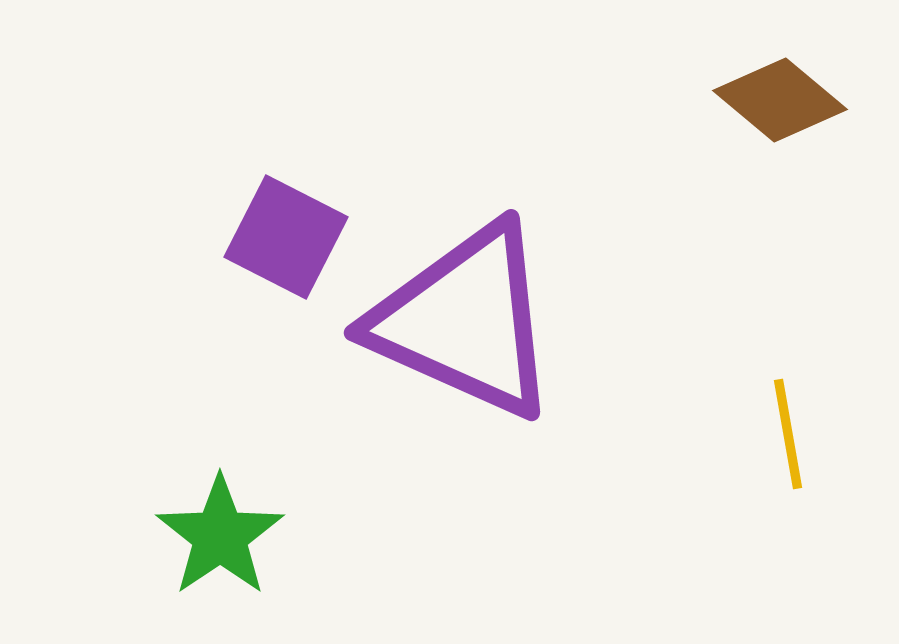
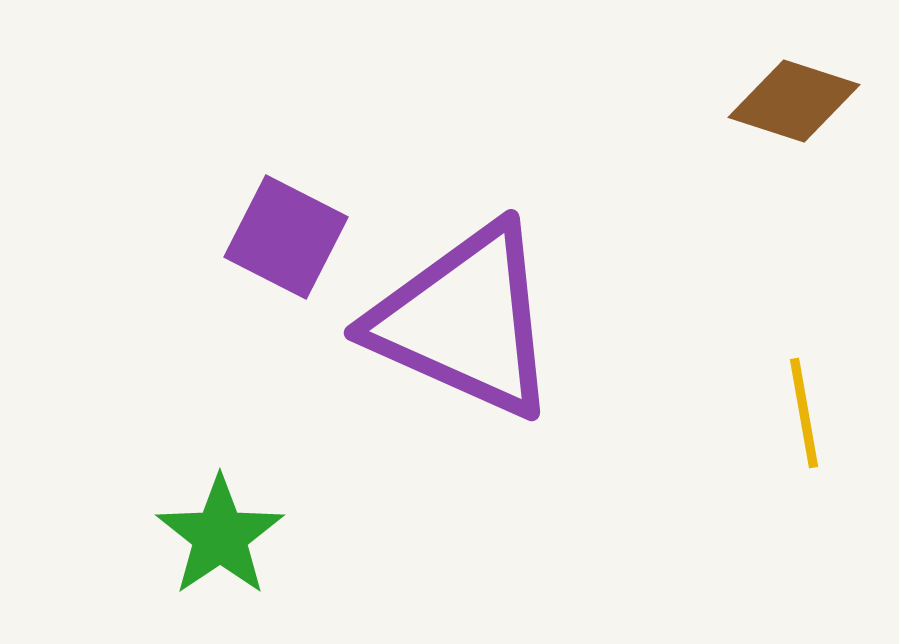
brown diamond: moved 14 px right, 1 px down; rotated 22 degrees counterclockwise
yellow line: moved 16 px right, 21 px up
